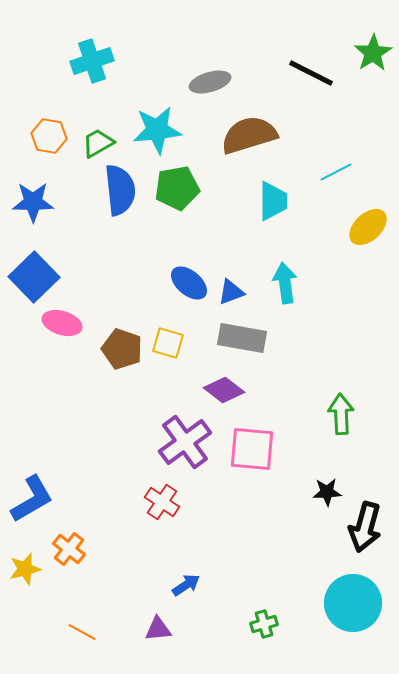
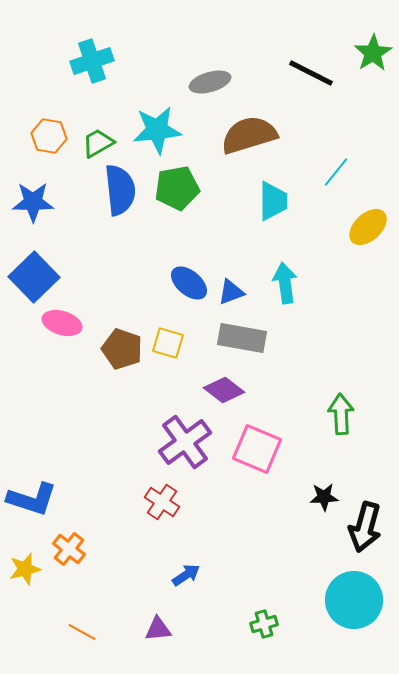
cyan line: rotated 24 degrees counterclockwise
pink square: moved 5 px right; rotated 18 degrees clockwise
black star: moved 3 px left, 5 px down
blue L-shape: rotated 48 degrees clockwise
blue arrow: moved 10 px up
cyan circle: moved 1 px right, 3 px up
